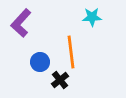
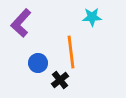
blue circle: moved 2 px left, 1 px down
